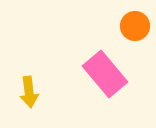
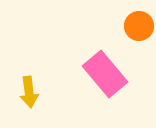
orange circle: moved 4 px right
